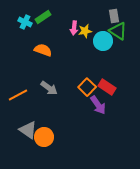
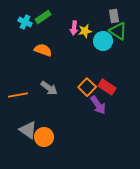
orange line: rotated 18 degrees clockwise
